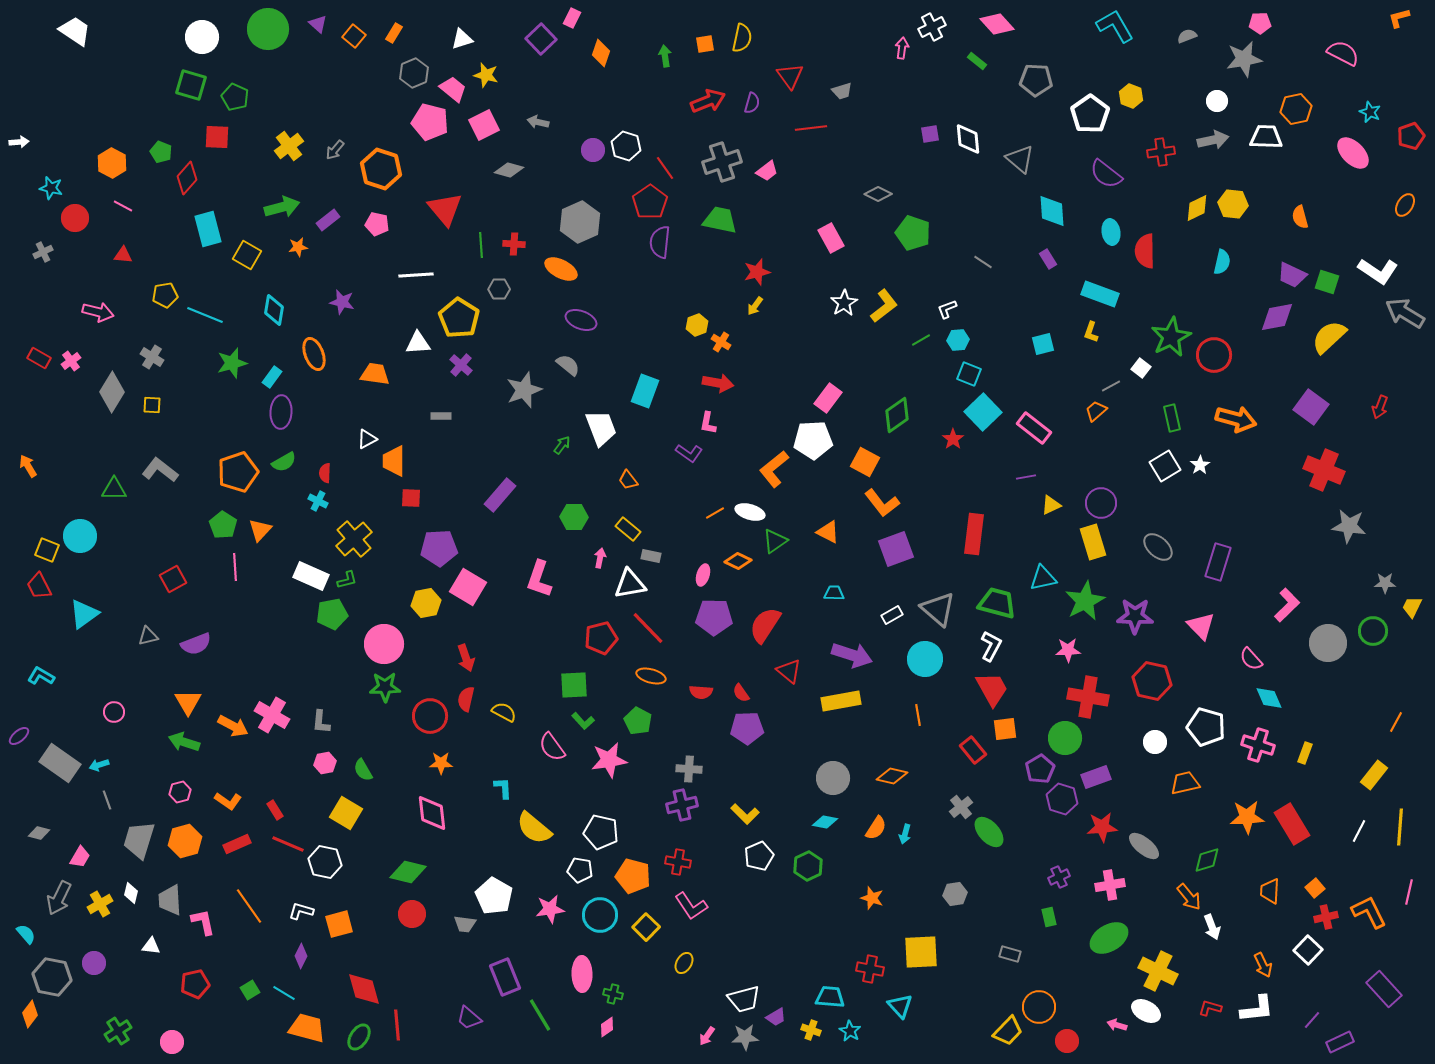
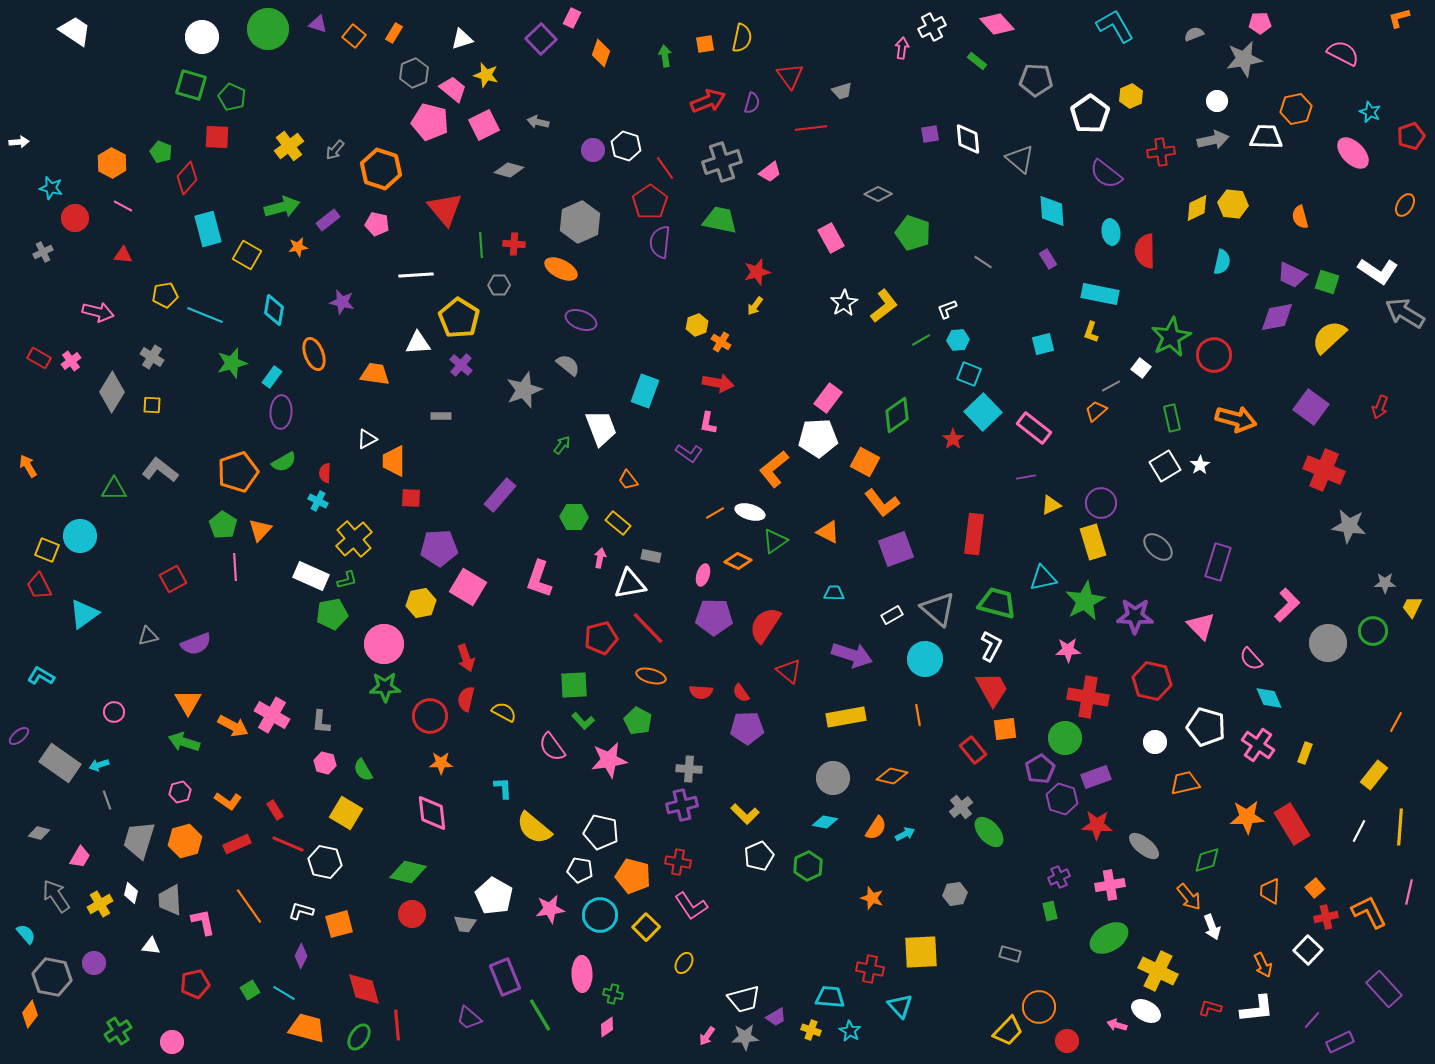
purple triangle at (318, 24): rotated 24 degrees counterclockwise
gray semicircle at (1187, 36): moved 7 px right, 2 px up
yellow hexagon at (1131, 96): rotated 15 degrees clockwise
green pentagon at (235, 97): moved 3 px left
pink trapezoid at (767, 171): moved 3 px right, 1 px down
gray hexagon at (499, 289): moved 4 px up
cyan rectangle at (1100, 294): rotated 9 degrees counterclockwise
white pentagon at (813, 440): moved 5 px right, 2 px up
yellow rectangle at (628, 529): moved 10 px left, 6 px up
yellow hexagon at (426, 603): moved 5 px left
yellow rectangle at (841, 701): moved 5 px right, 16 px down
pink cross at (1258, 745): rotated 16 degrees clockwise
pink hexagon at (325, 763): rotated 25 degrees clockwise
red star at (1102, 827): moved 5 px left, 2 px up; rotated 8 degrees clockwise
cyan arrow at (905, 834): rotated 132 degrees counterclockwise
gray arrow at (59, 898): moved 3 px left, 2 px up; rotated 120 degrees clockwise
green rectangle at (1049, 917): moved 1 px right, 6 px up
